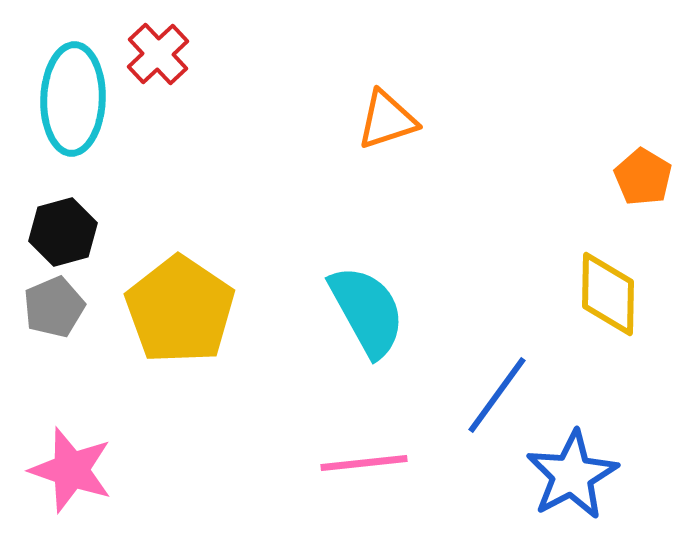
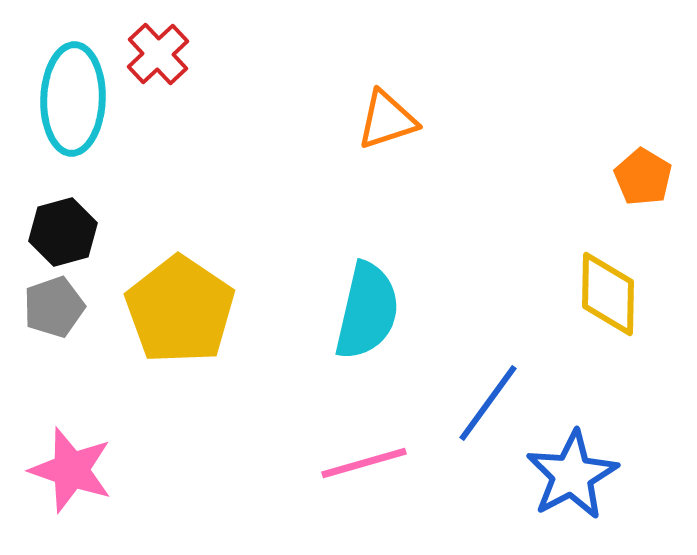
gray pentagon: rotated 4 degrees clockwise
cyan semicircle: rotated 42 degrees clockwise
blue line: moved 9 px left, 8 px down
pink line: rotated 10 degrees counterclockwise
